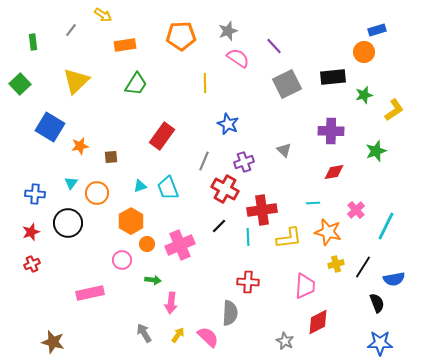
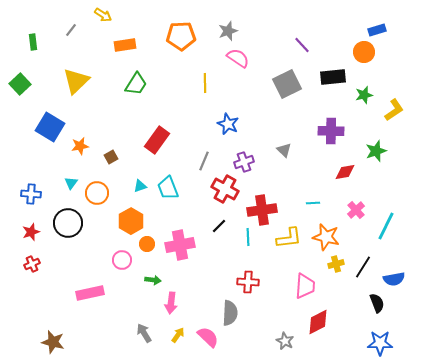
purple line at (274, 46): moved 28 px right, 1 px up
red rectangle at (162, 136): moved 5 px left, 4 px down
brown square at (111, 157): rotated 24 degrees counterclockwise
red diamond at (334, 172): moved 11 px right
blue cross at (35, 194): moved 4 px left
orange star at (328, 232): moved 2 px left, 5 px down
pink cross at (180, 245): rotated 12 degrees clockwise
